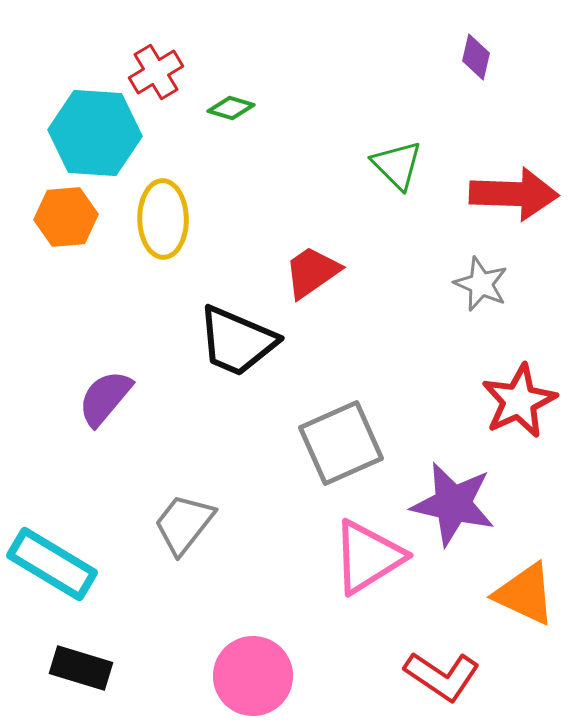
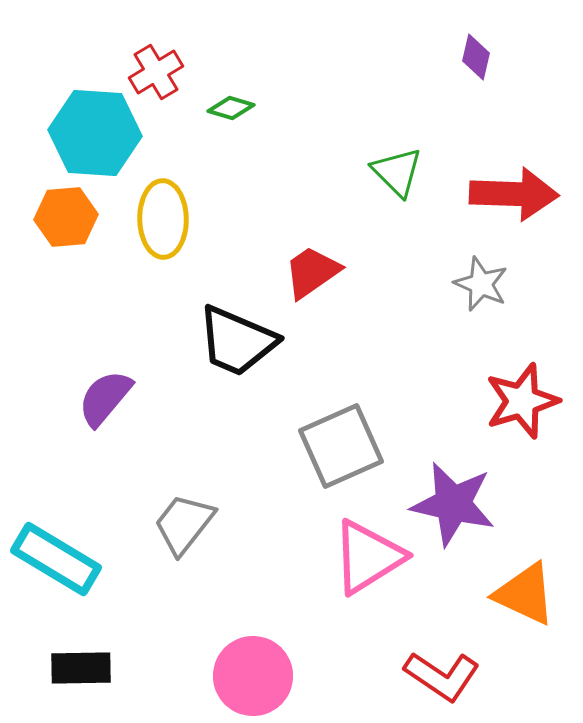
green triangle: moved 7 px down
red star: moved 3 px right; rotated 8 degrees clockwise
gray square: moved 3 px down
cyan rectangle: moved 4 px right, 5 px up
black rectangle: rotated 18 degrees counterclockwise
